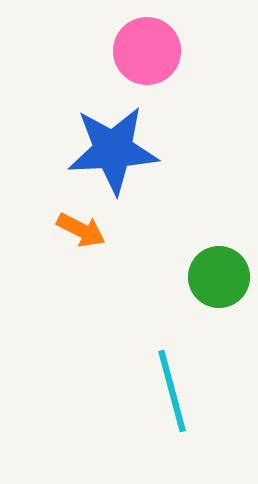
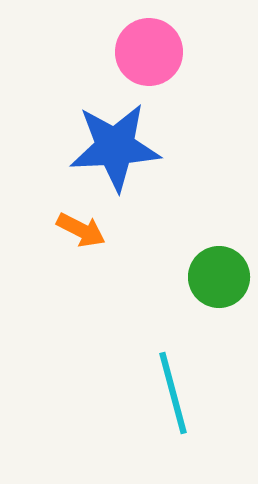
pink circle: moved 2 px right, 1 px down
blue star: moved 2 px right, 3 px up
cyan line: moved 1 px right, 2 px down
